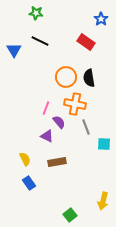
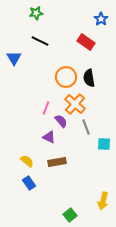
green star: rotated 16 degrees counterclockwise
blue triangle: moved 8 px down
orange cross: rotated 30 degrees clockwise
purple semicircle: moved 2 px right, 1 px up
purple triangle: moved 2 px right, 1 px down
yellow semicircle: moved 2 px right, 2 px down; rotated 24 degrees counterclockwise
